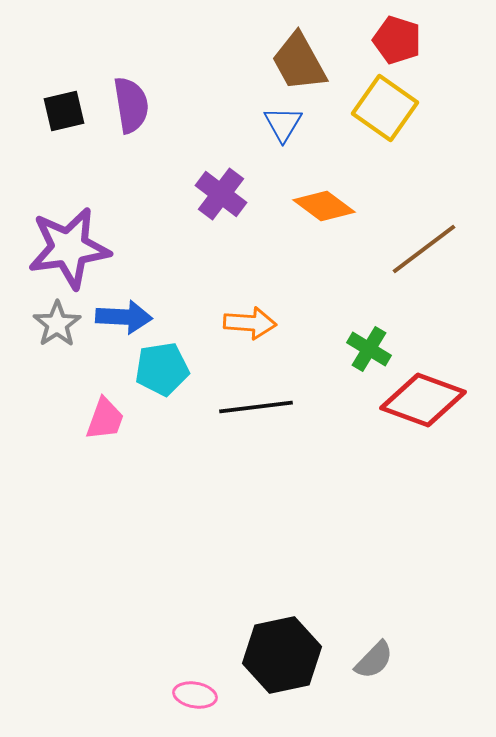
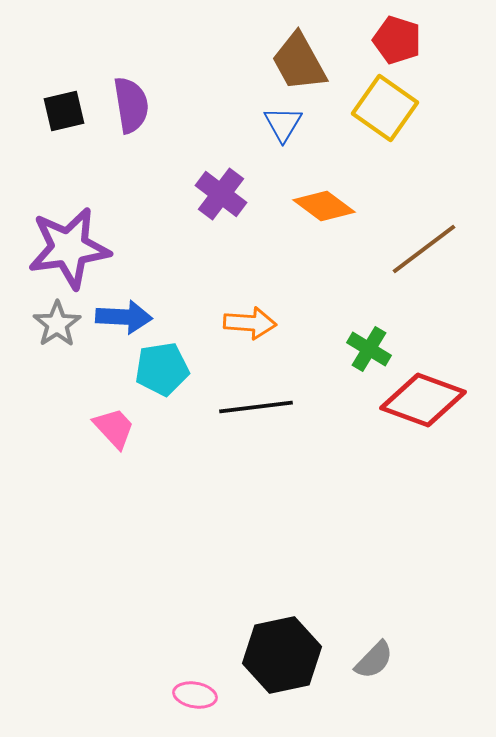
pink trapezoid: moved 9 px right, 9 px down; rotated 63 degrees counterclockwise
